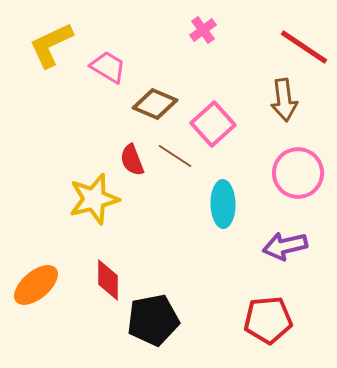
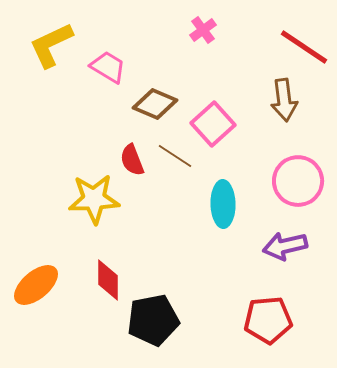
pink circle: moved 8 px down
yellow star: rotated 12 degrees clockwise
